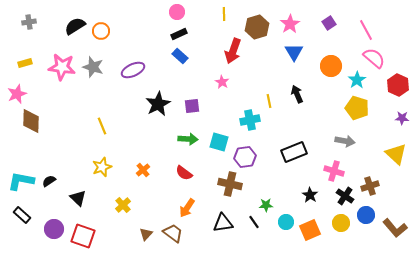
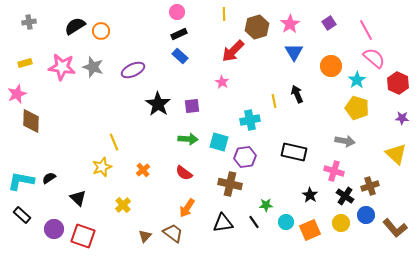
red arrow at (233, 51): rotated 25 degrees clockwise
red hexagon at (398, 85): moved 2 px up
yellow line at (269, 101): moved 5 px right
black star at (158, 104): rotated 10 degrees counterclockwise
yellow line at (102, 126): moved 12 px right, 16 px down
black rectangle at (294, 152): rotated 35 degrees clockwise
black semicircle at (49, 181): moved 3 px up
brown triangle at (146, 234): moved 1 px left, 2 px down
